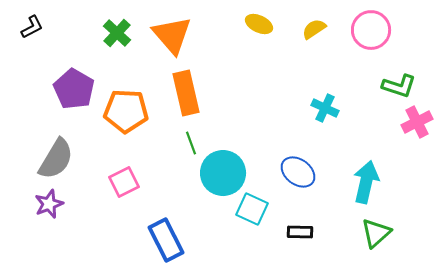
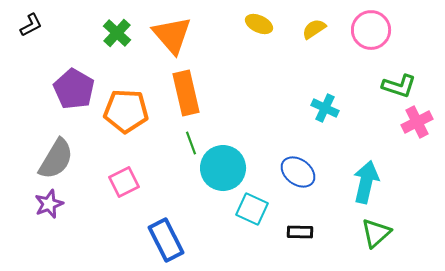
black L-shape: moved 1 px left, 2 px up
cyan circle: moved 5 px up
